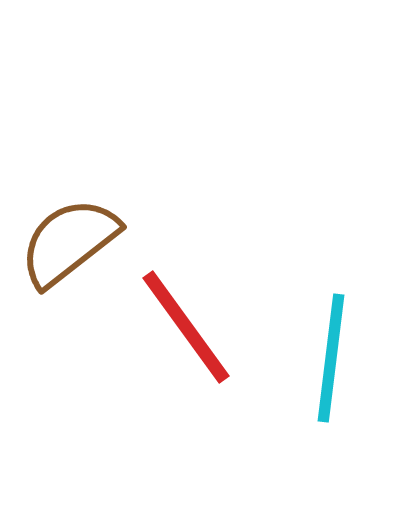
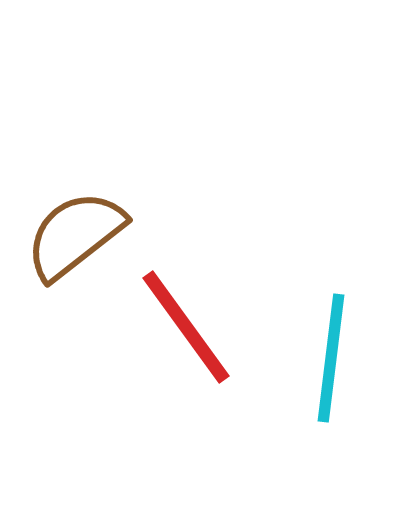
brown semicircle: moved 6 px right, 7 px up
